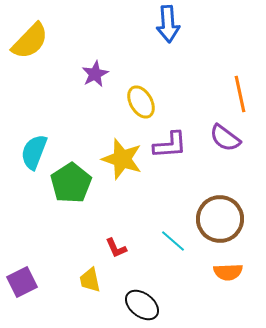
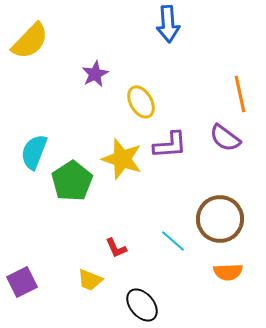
green pentagon: moved 1 px right, 2 px up
yellow trapezoid: rotated 56 degrees counterclockwise
black ellipse: rotated 12 degrees clockwise
